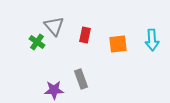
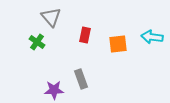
gray triangle: moved 3 px left, 9 px up
cyan arrow: moved 3 px up; rotated 100 degrees clockwise
